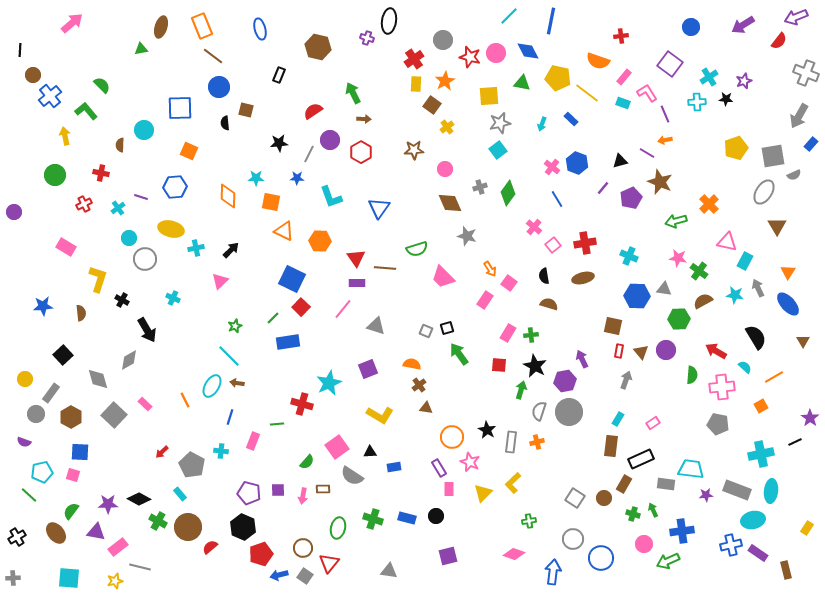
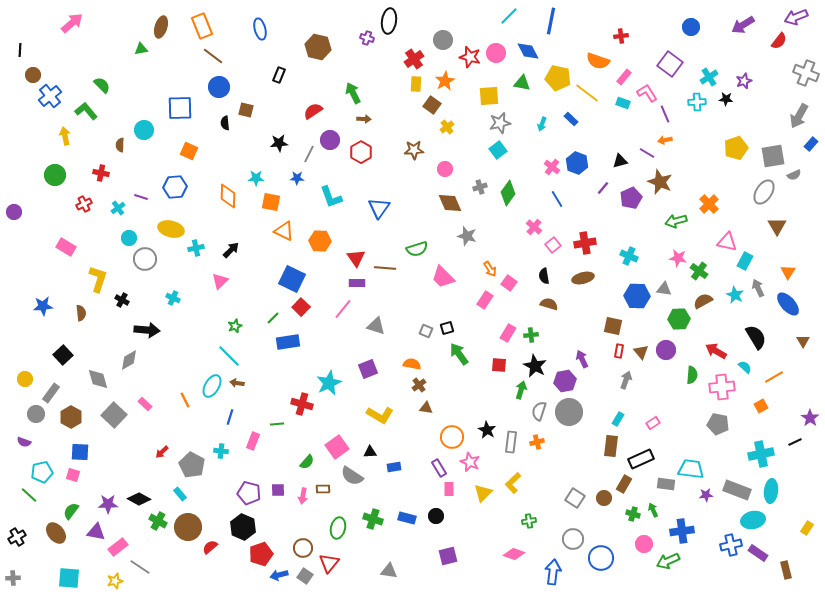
cyan star at (735, 295): rotated 18 degrees clockwise
black arrow at (147, 330): rotated 55 degrees counterclockwise
gray line at (140, 567): rotated 20 degrees clockwise
